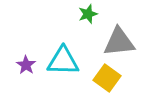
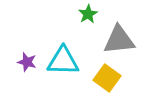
green star: rotated 12 degrees counterclockwise
gray triangle: moved 2 px up
purple star: moved 1 px right, 3 px up; rotated 18 degrees counterclockwise
